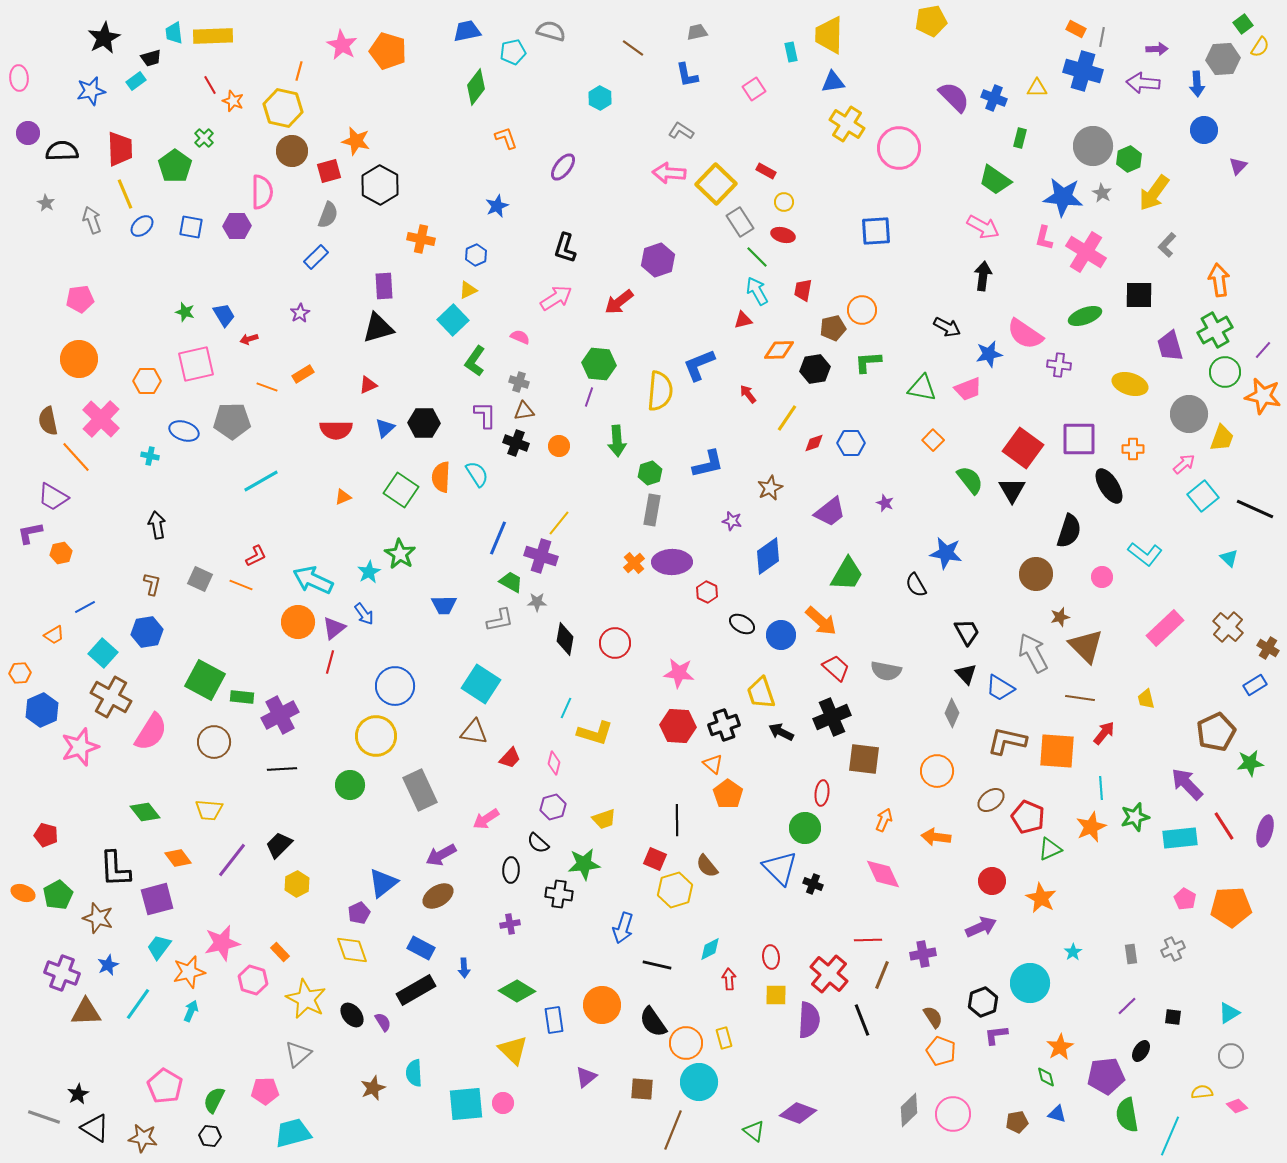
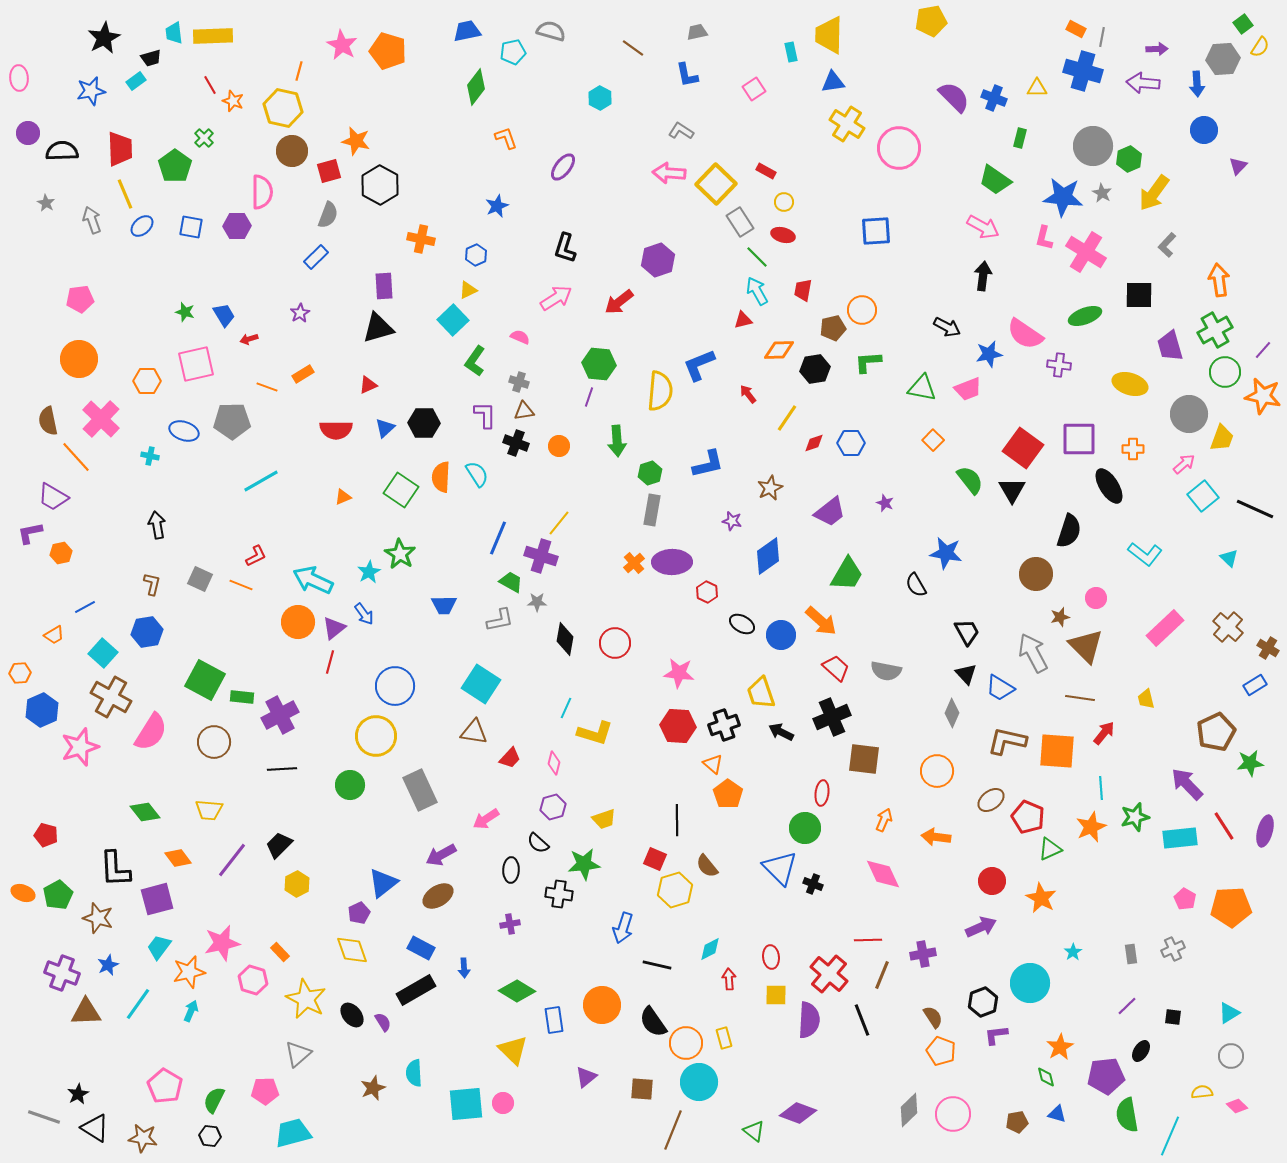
pink circle at (1102, 577): moved 6 px left, 21 px down
